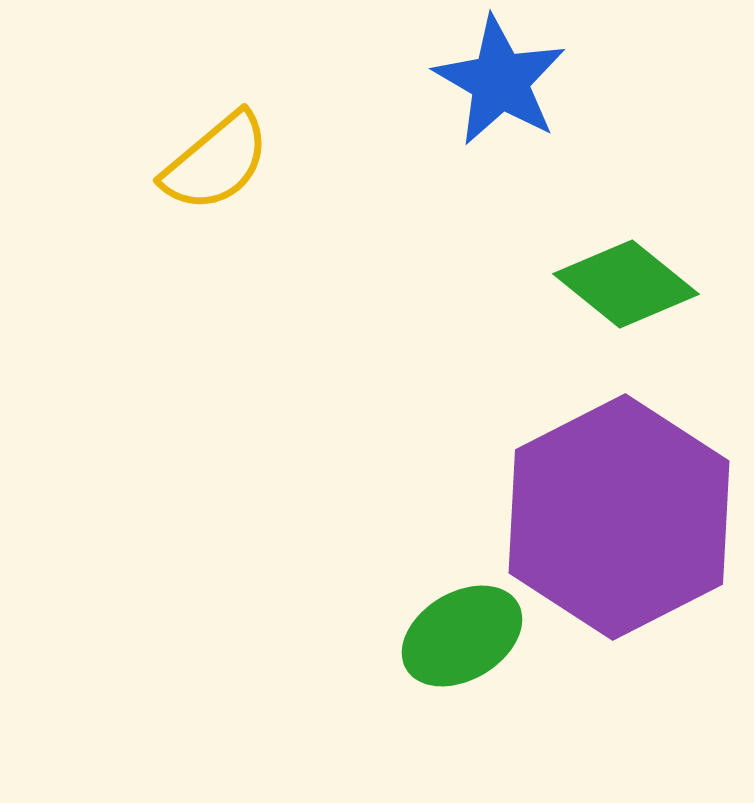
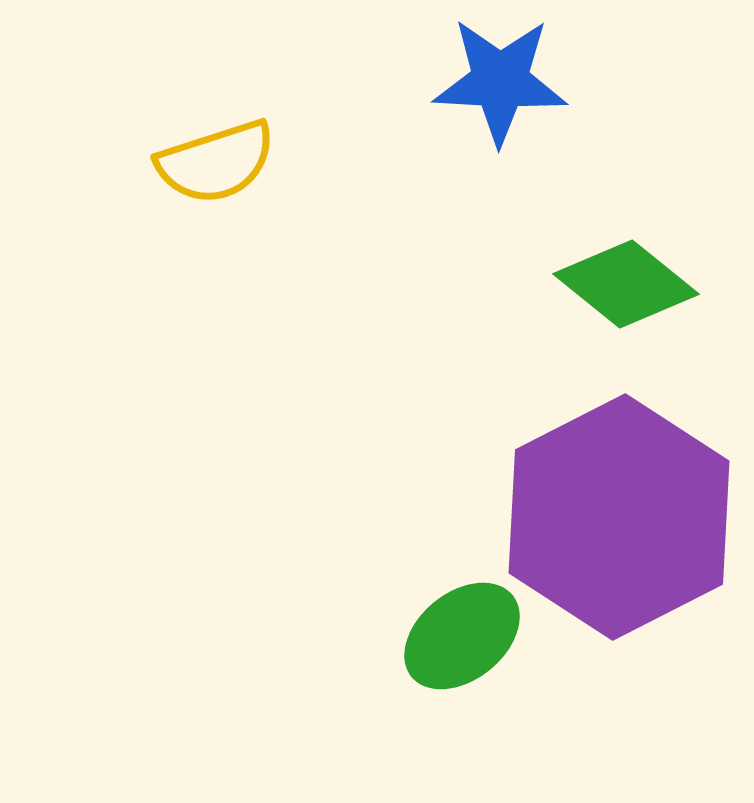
blue star: rotated 27 degrees counterclockwise
yellow semicircle: rotated 22 degrees clockwise
green ellipse: rotated 8 degrees counterclockwise
